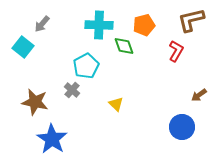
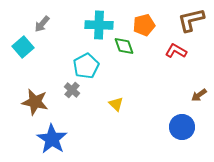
cyan square: rotated 10 degrees clockwise
red L-shape: rotated 90 degrees counterclockwise
